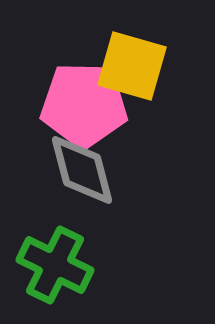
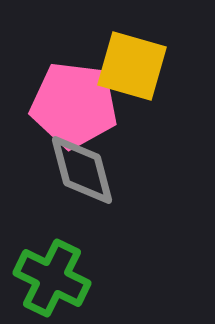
pink pentagon: moved 10 px left; rotated 6 degrees clockwise
green cross: moved 3 px left, 13 px down
